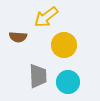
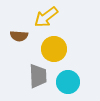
brown semicircle: moved 1 px right, 1 px up
yellow circle: moved 10 px left, 4 px down
